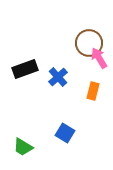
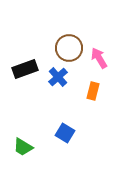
brown circle: moved 20 px left, 5 px down
